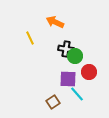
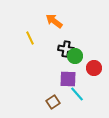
orange arrow: moved 1 px left, 1 px up; rotated 12 degrees clockwise
red circle: moved 5 px right, 4 px up
